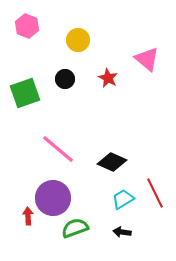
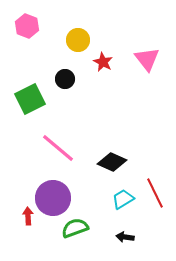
pink triangle: rotated 12 degrees clockwise
red star: moved 5 px left, 16 px up
green square: moved 5 px right, 6 px down; rotated 8 degrees counterclockwise
pink line: moved 1 px up
black arrow: moved 3 px right, 5 px down
